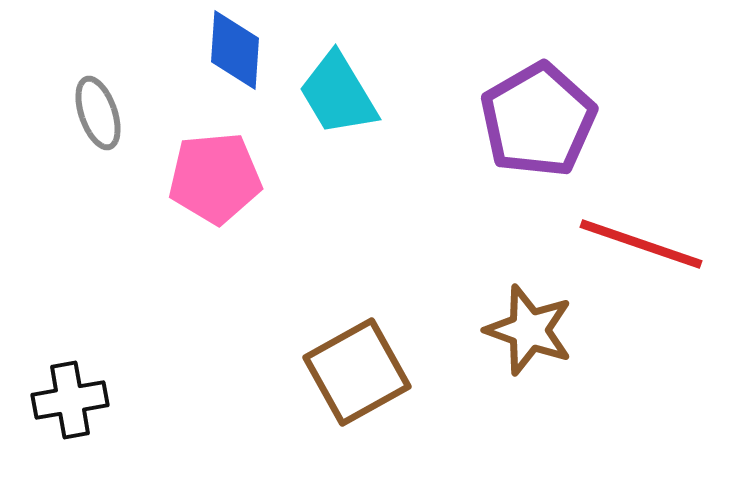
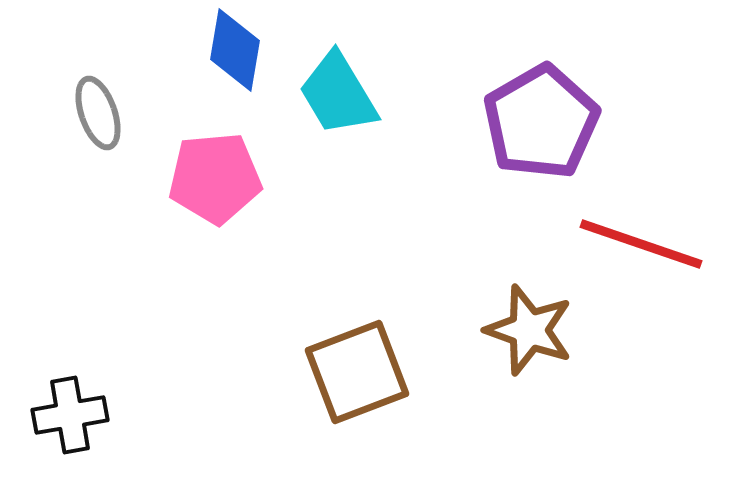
blue diamond: rotated 6 degrees clockwise
purple pentagon: moved 3 px right, 2 px down
brown square: rotated 8 degrees clockwise
black cross: moved 15 px down
